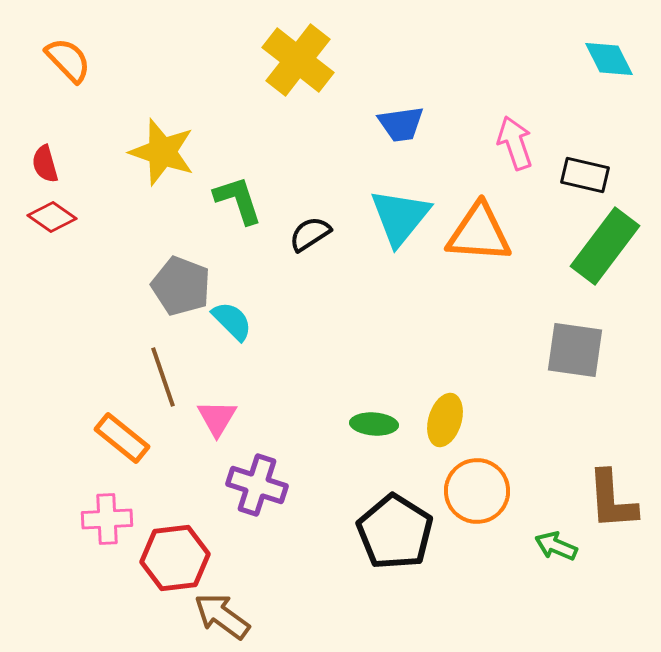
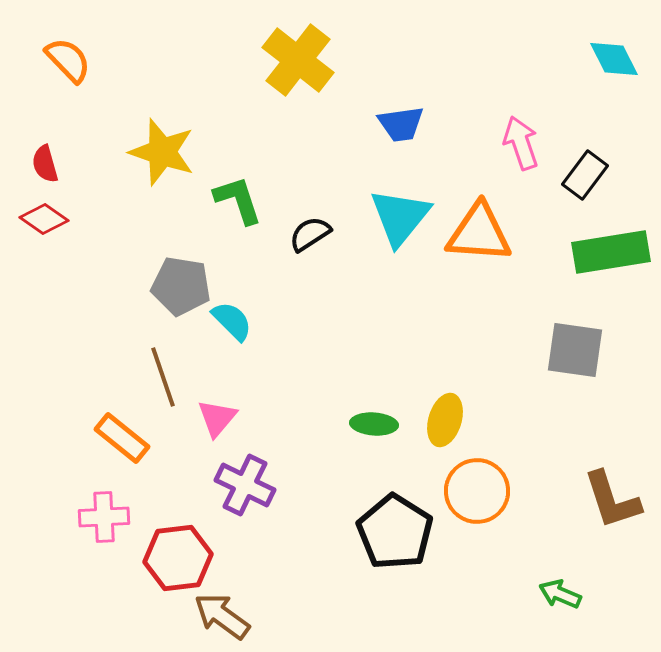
cyan diamond: moved 5 px right
pink arrow: moved 6 px right
black rectangle: rotated 66 degrees counterclockwise
red diamond: moved 8 px left, 2 px down
green rectangle: moved 6 px right, 6 px down; rotated 44 degrees clockwise
gray pentagon: rotated 12 degrees counterclockwise
pink triangle: rotated 9 degrees clockwise
purple cross: moved 12 px left; rotated 8 degrees clockwise
brown L-shape: rotated 14 degrees counterclockwise
pink cross: moved 3 px left, 2 px up
green arrow: moved 4 px right, 48 px down
red hexagon: moved 3 px right
